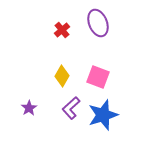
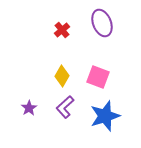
purple ellipse: moved 4 px right
purple L-shape: moved 6 px left, 1 px up
blue star: moved 2 px right, 1 px down
